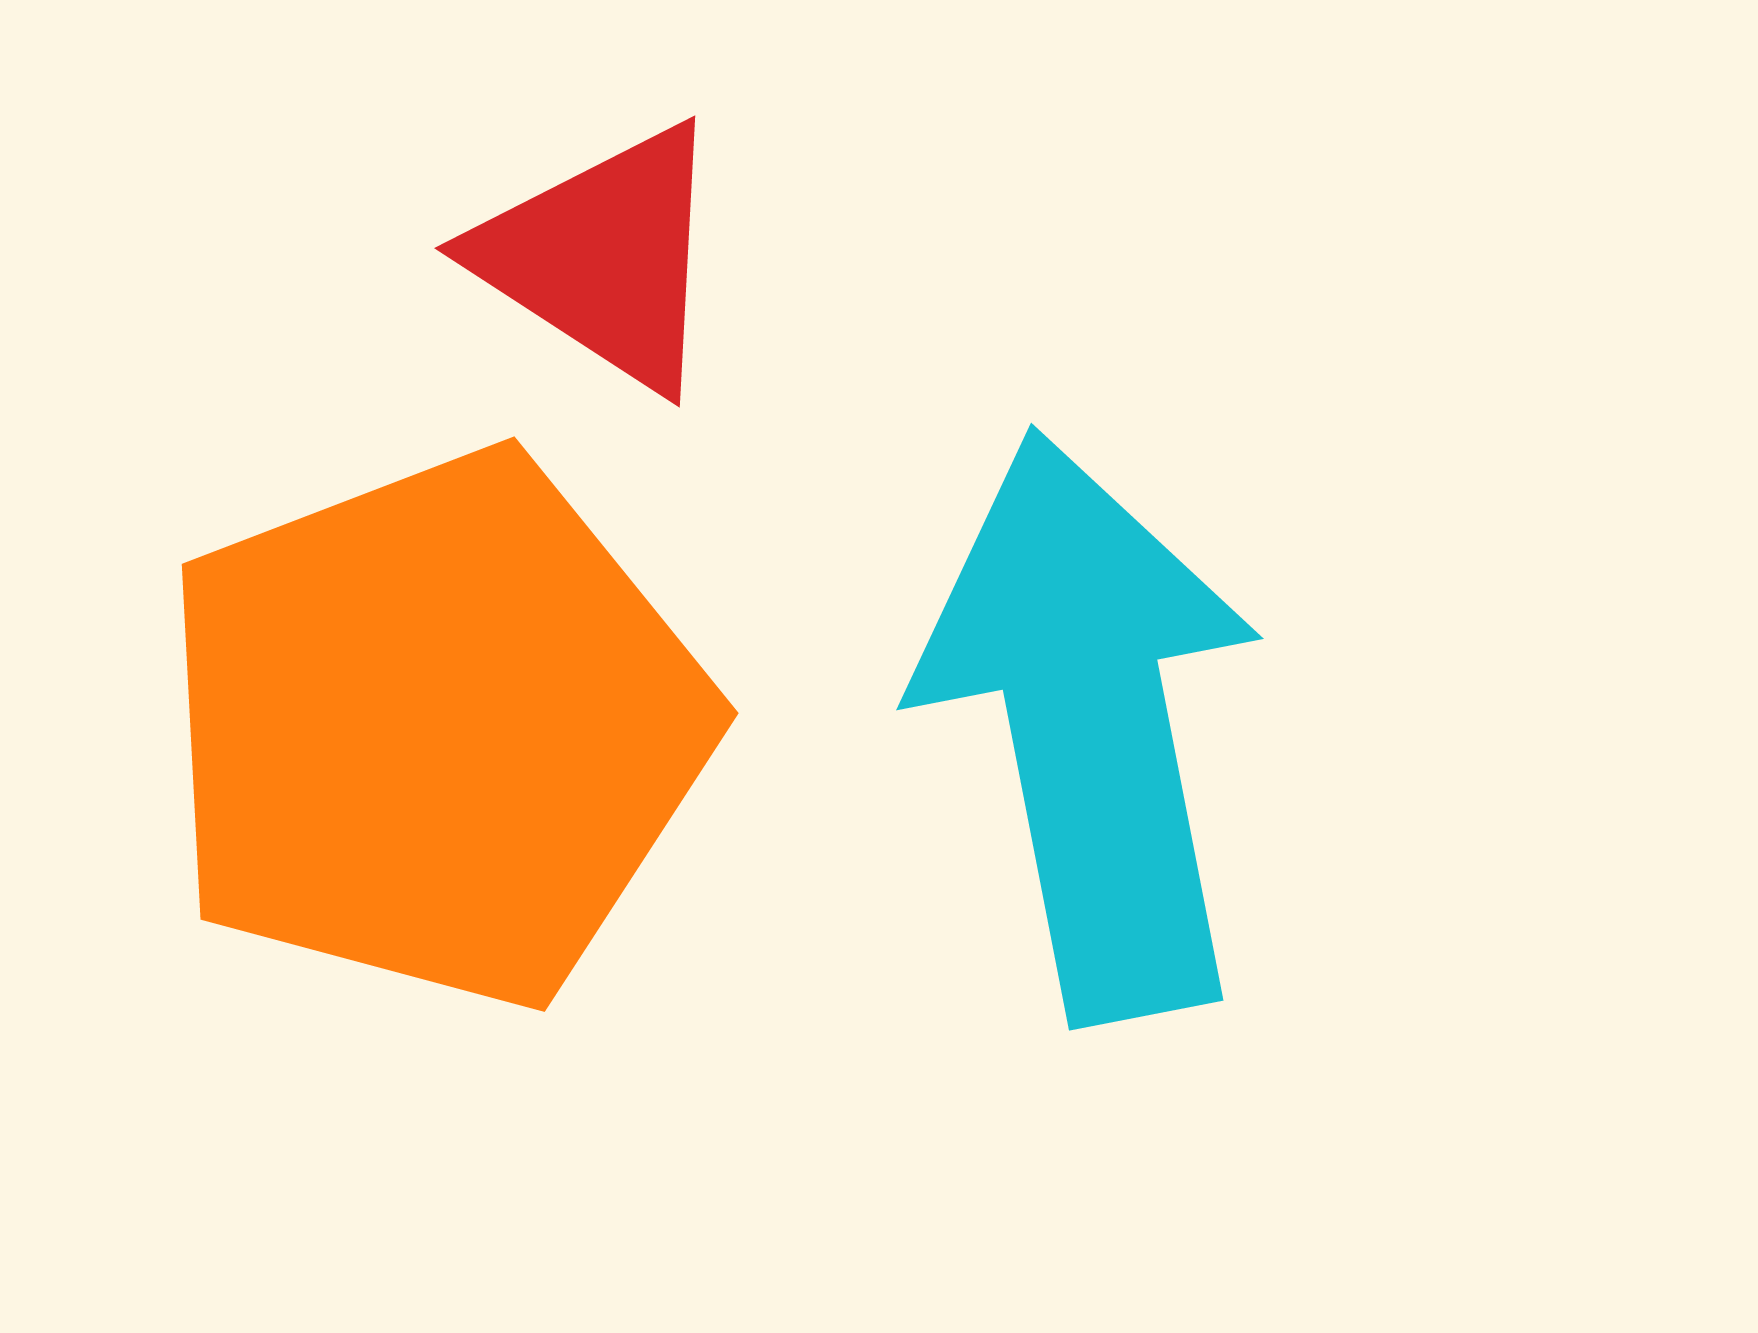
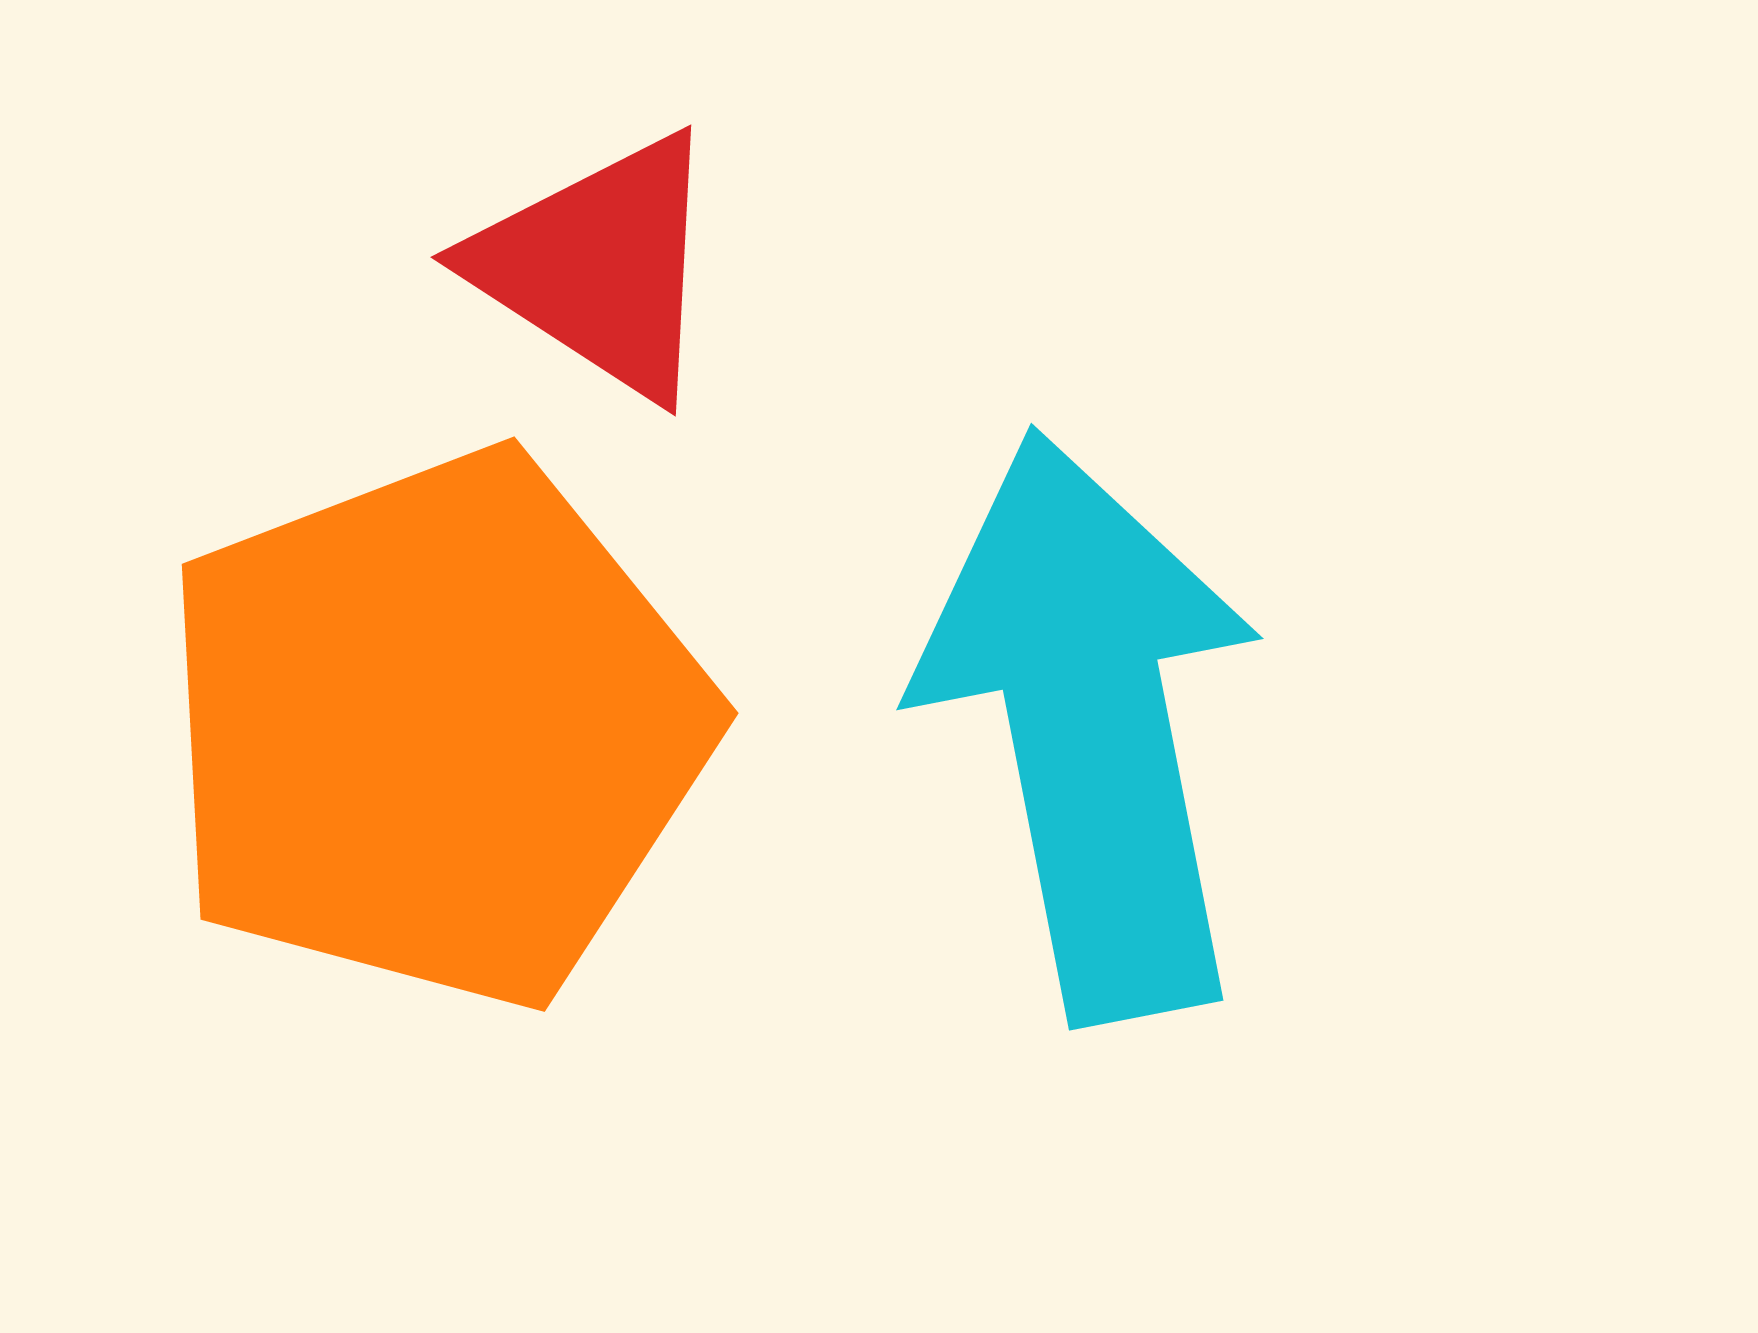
red triangle: moved 4 px left, 9 px down
